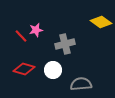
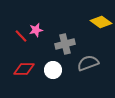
red diamond: rotated 15 degrees counterclockwise
gray semicircle: moved 7 px right, 21 px up; rotated 15 degrees counterclockwise
